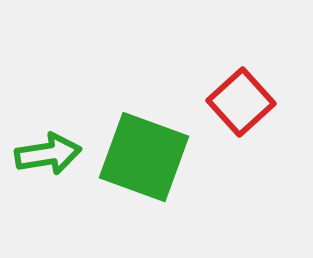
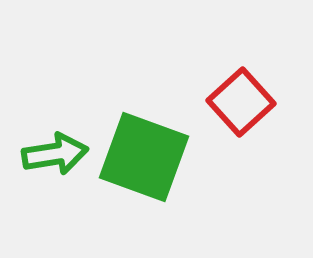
green arrow: moved 7 px right
